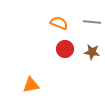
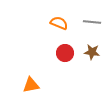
red circle: moved 4 px down
